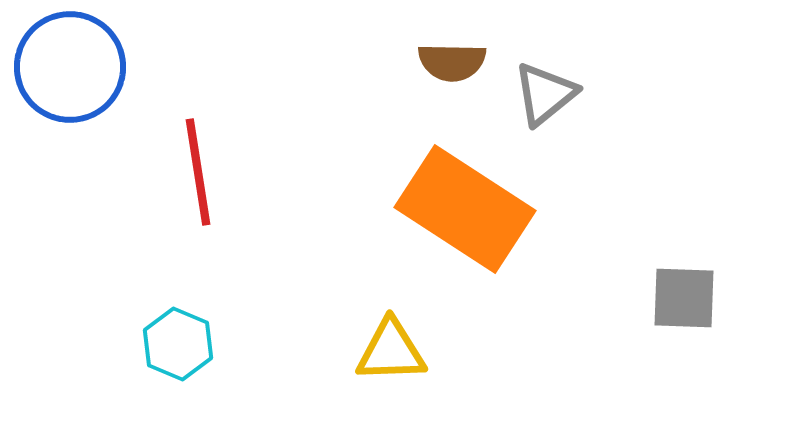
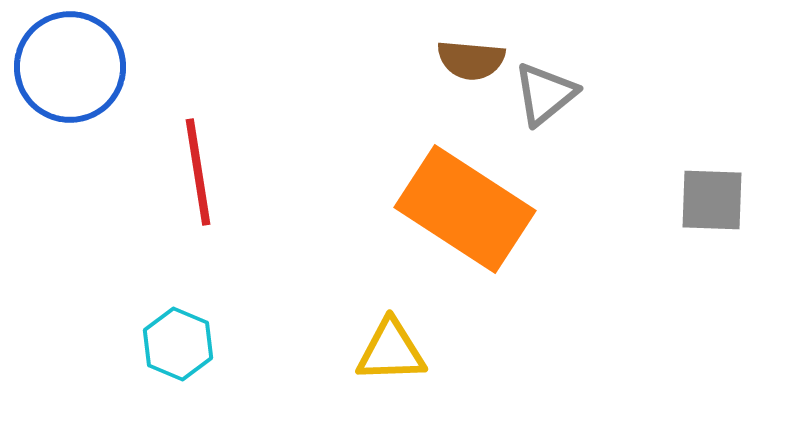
brown semicircle: moved 19 px right, 2 px up; rotated 4 degrees clockwise
gray square: moved 28 px right, 98 px up
